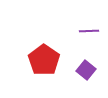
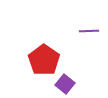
purple square: moved 21 px left, 14 px down
